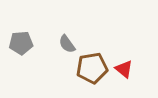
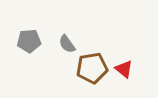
gray pentagon: moved 8 px right, 2 px up
